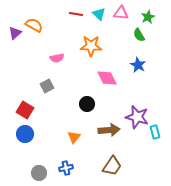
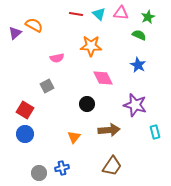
green semicircle: rotated 144 degrees clockwise
pink diamond: moved 4 px left
purple star: moved 2 px left, 12 px up
blue cross: moved 4 px left
